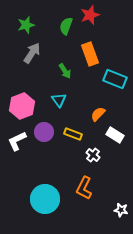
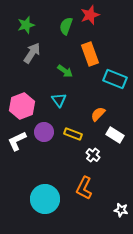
green arrow: rotated 21 degrees counterclockwise
